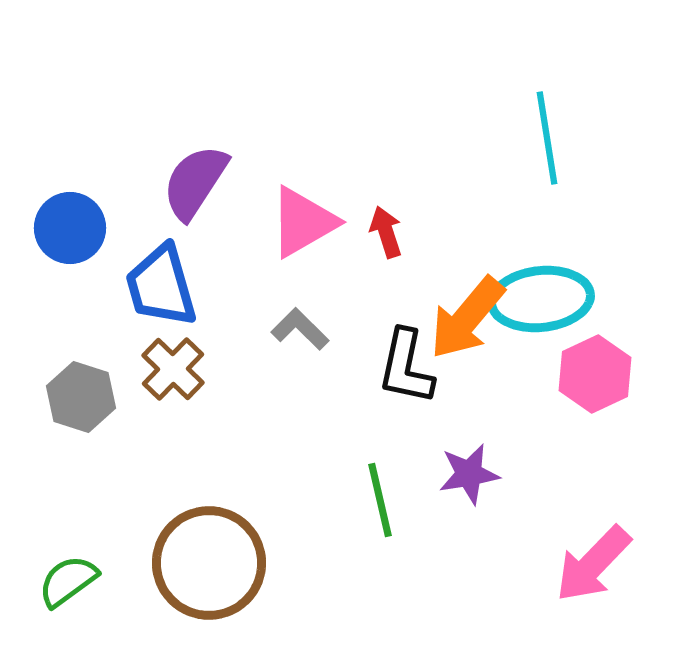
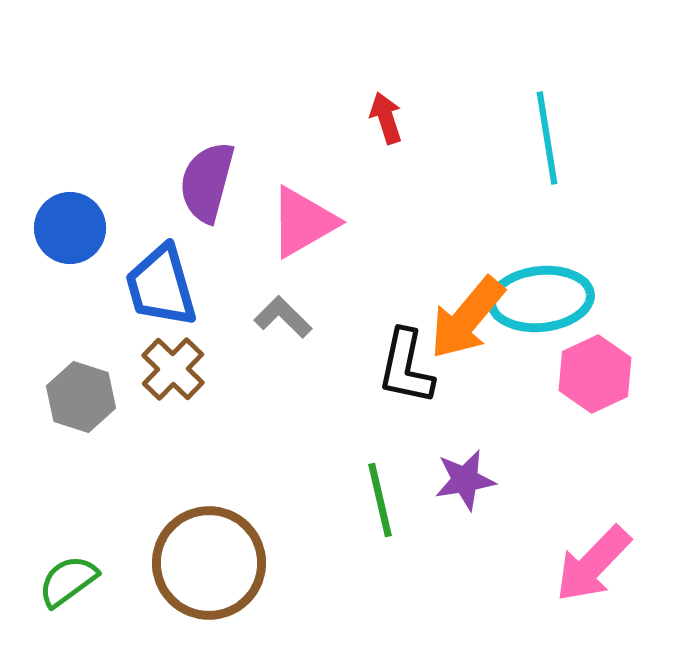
purple semicircle: moved 12 px right; rotated 18 degrees counterclockwise
red arrow: moved 114 px up
gray L-shape: moved 17 px left, 12 px up
purple star: moved 4 px left, 6 px down
